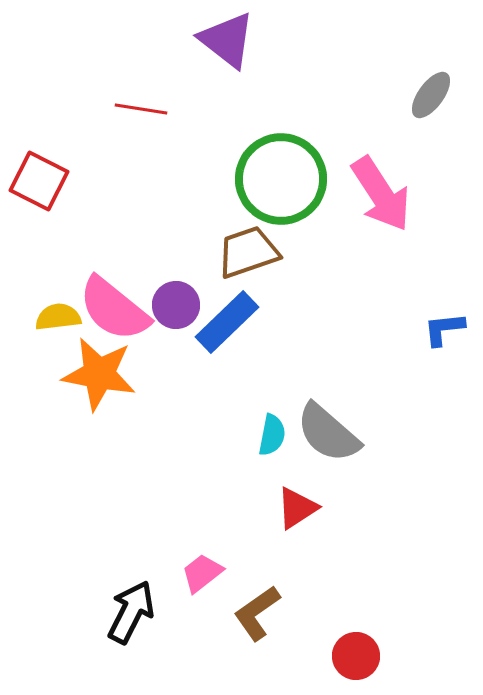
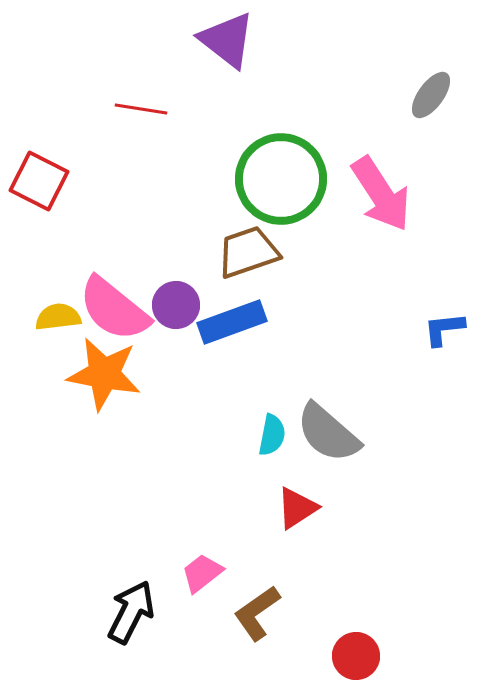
blue rectangle: moved 5 px right; rotated 24 degrees clockwise
orange star: moved 5 px right
